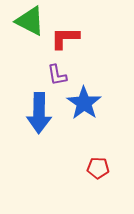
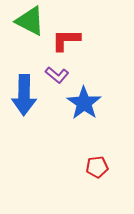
red L-shape: moved 1 px right, 2 px down
purple L-shape: rotated 40 degrees counterclockwise
blue arrow: moved 15 px left, 18 px up
red pentagon: moved 1 px left, 1 px up; rotated 10 degrees counterclockwise
